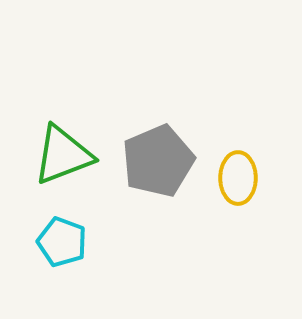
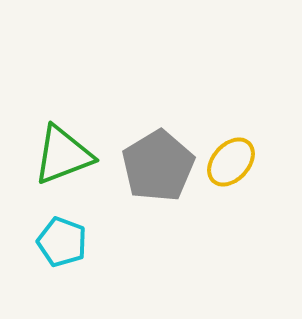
gray pentagon: moved 5 px down; rotated 8 degrees counterclockwise
yellow ellipse: moved 7 px left, 16 px up; rotated 42 degrees clockwise
